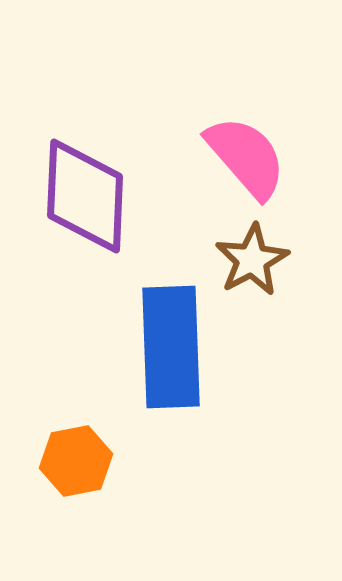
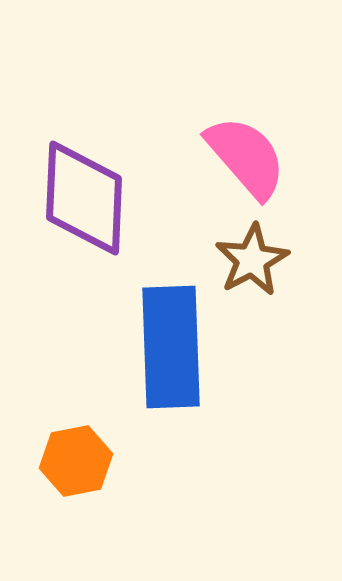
purple diamond: moved 1 px left, 2 px down
